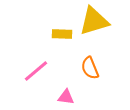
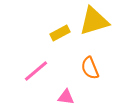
yellow rectangle: moved 2 px left, 1 px up; rotated 30 degrees counterclockwise
